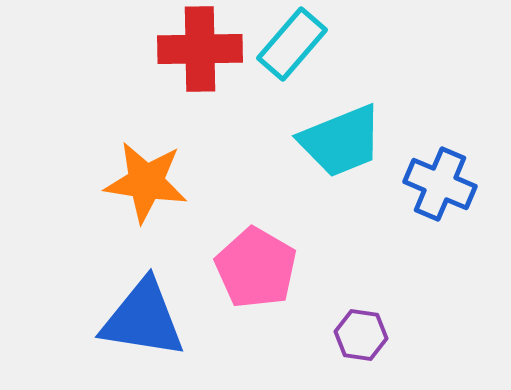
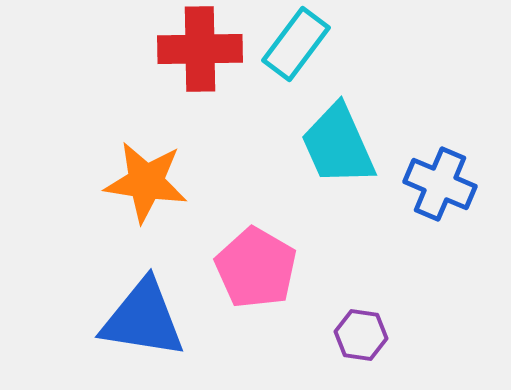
cyan rectangle: moved 4 px right; rotated 4 degrees counterclockwise
cyan trapezoid: moved 3 px left, 4 px down; rotated 88 degrees clockwise
